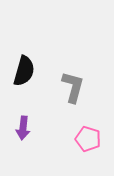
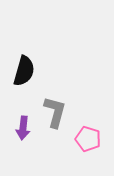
gray L-shape: moved 18 px left, 25 px down
